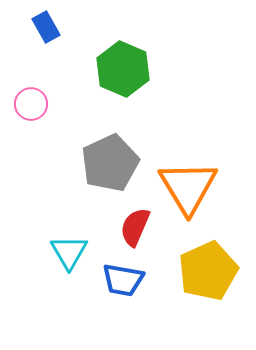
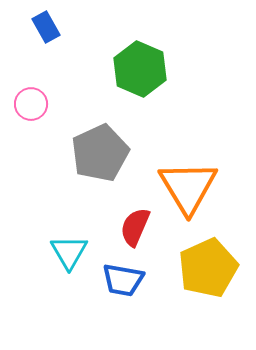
green hexagon: moved 17 px right
gray pentagon: moved 10 px left, 10 px up
yellow pentagon: moved 3 px up
